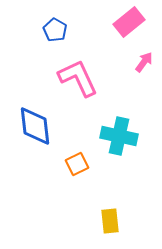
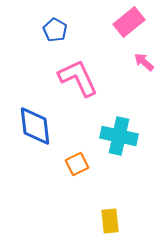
pink arrow: rotated 85 degrees counterclockwise
